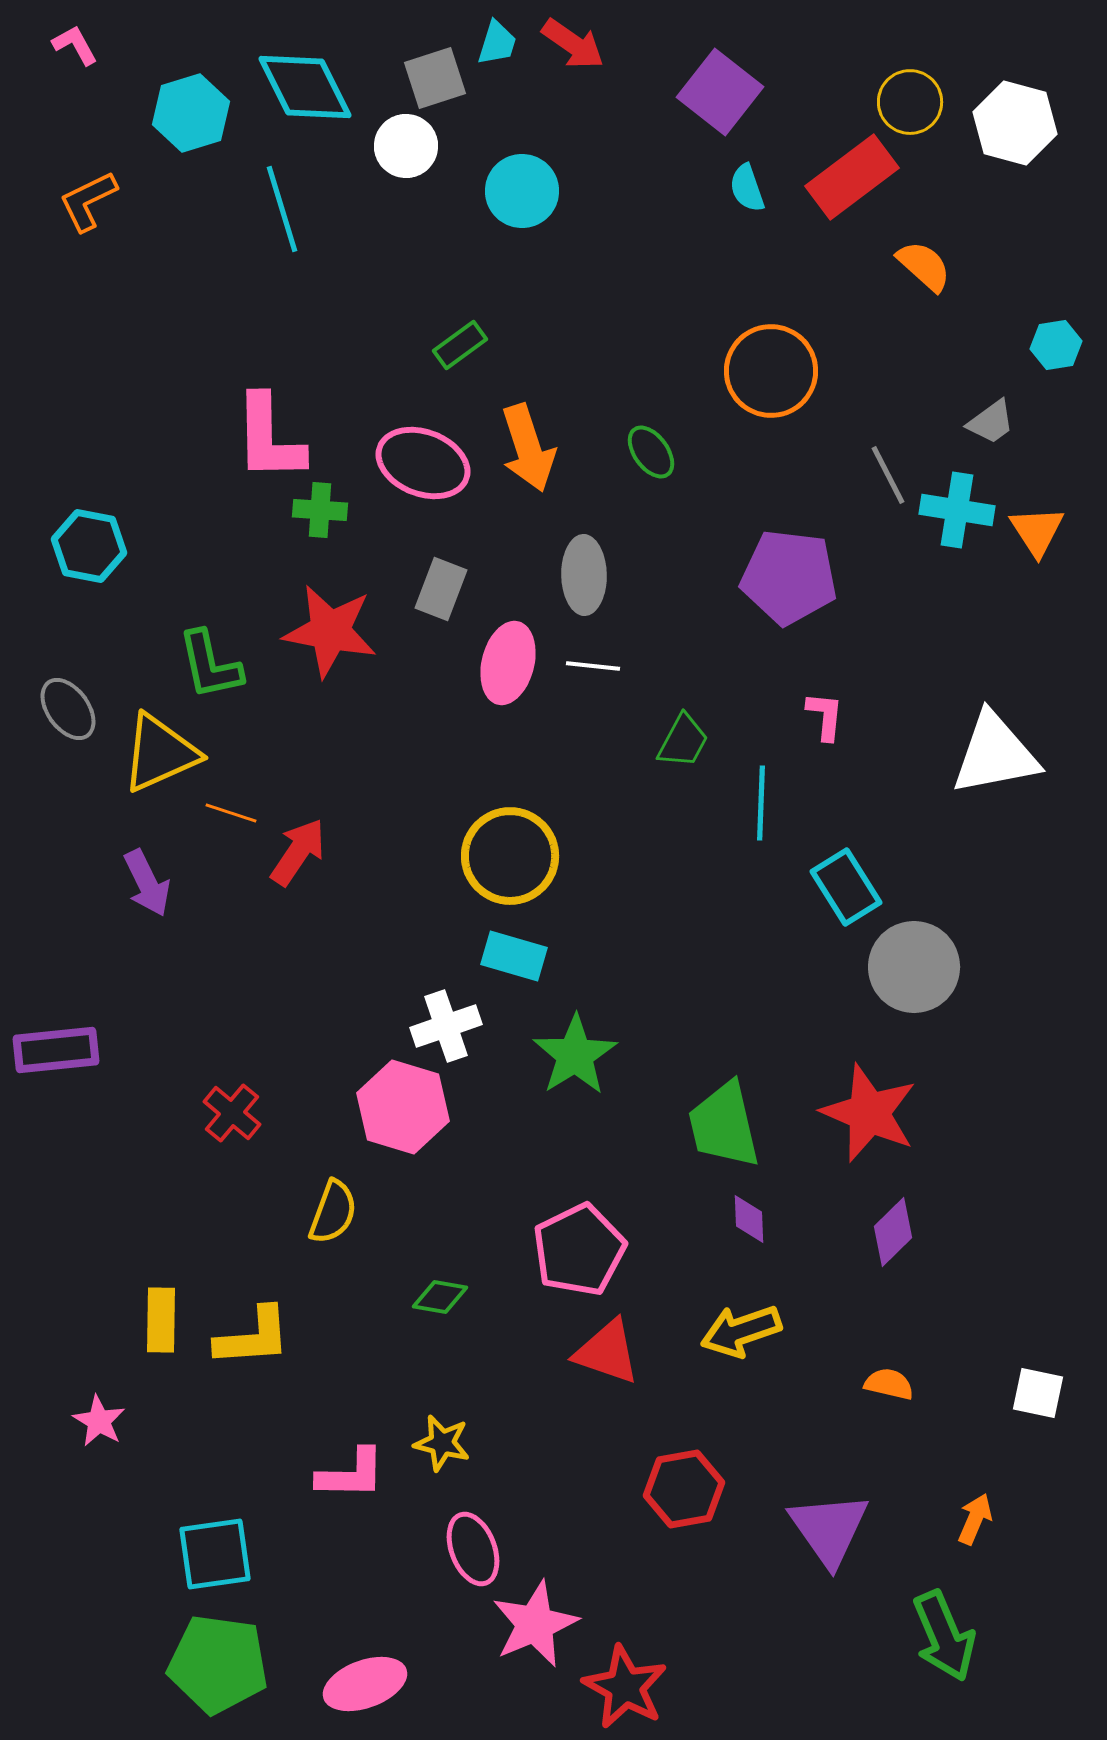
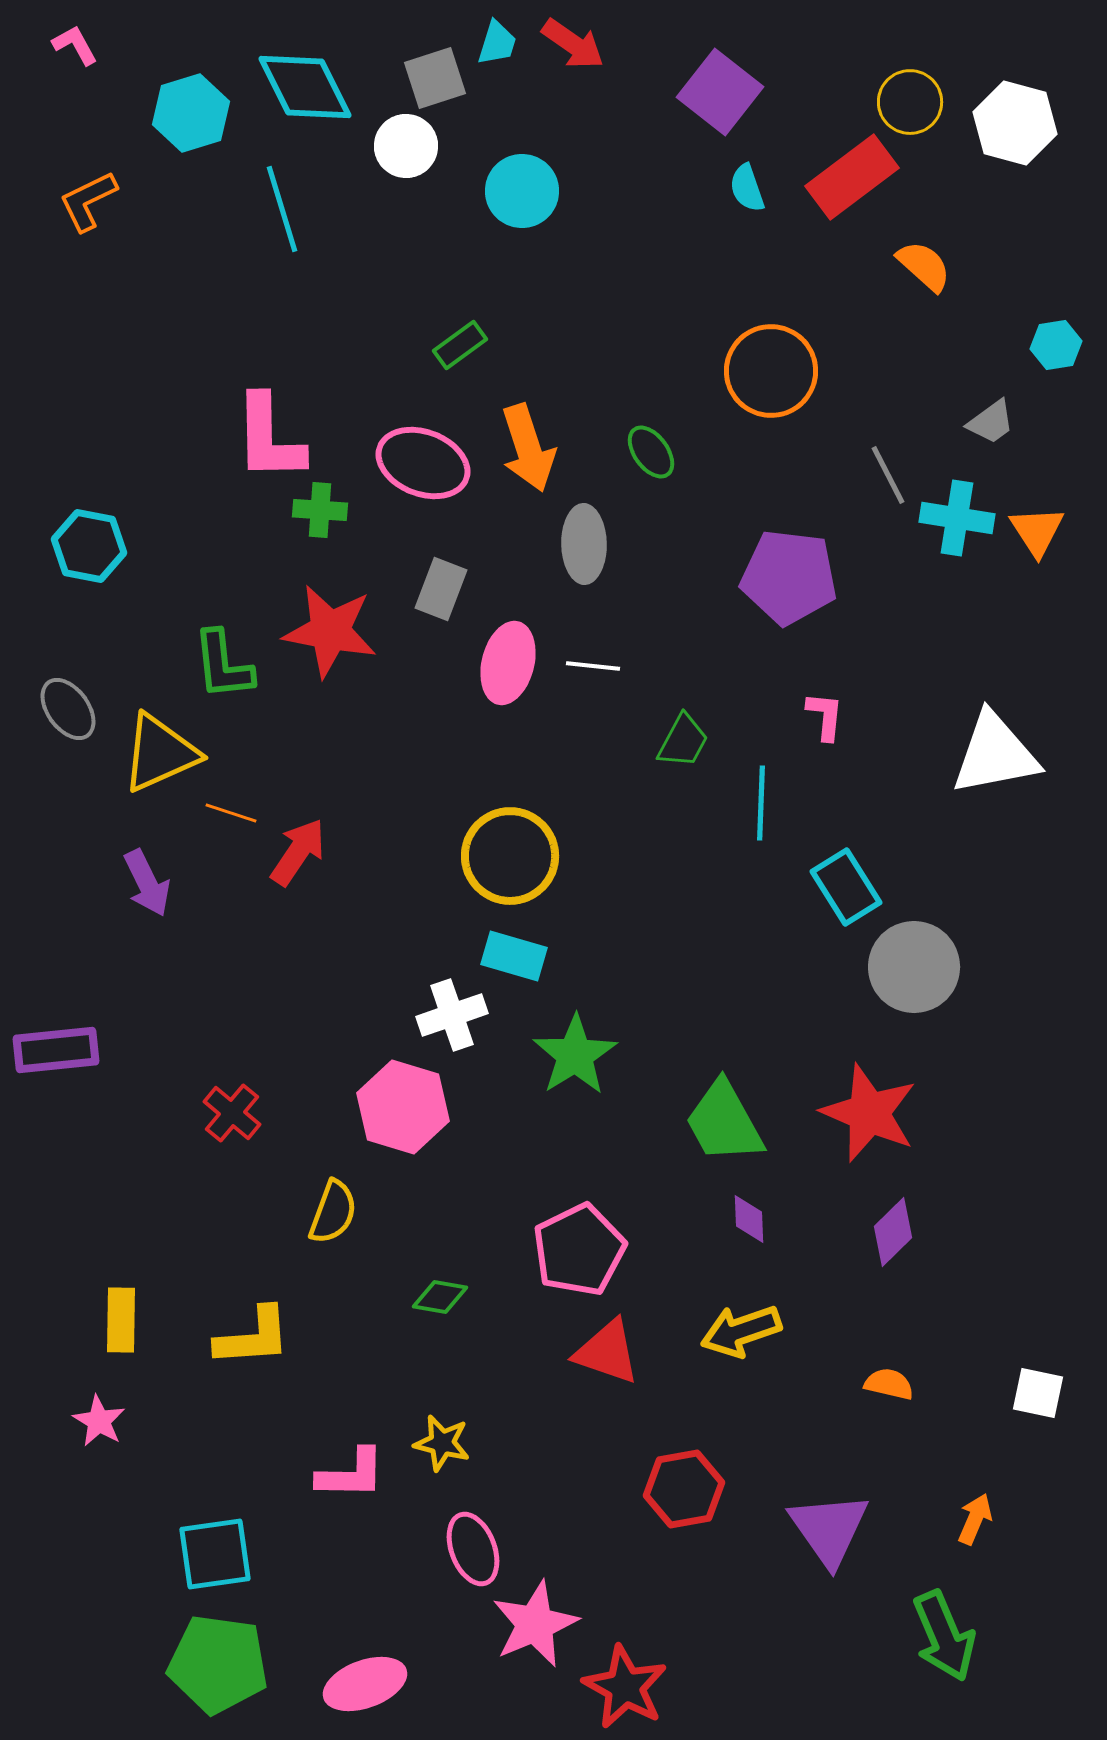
cyan cross at (957, 510): moved 8 px down
gray ellipse at (584, 575): moved 31 px up
green L-shape at (210, 665): moved 13 px right; rotated 6 degrees clockwise
white cross at (446, 1026): moved 6 px right, 11 px up
green trapezoid at (724, 1125): moved 3 px up; rotated 16 degrees counterclockwise
yellow rectangle at (161, 1320): moved 40 px left
